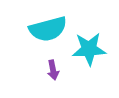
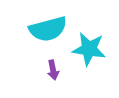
cyan star: rotated 12 degrees clockwise
